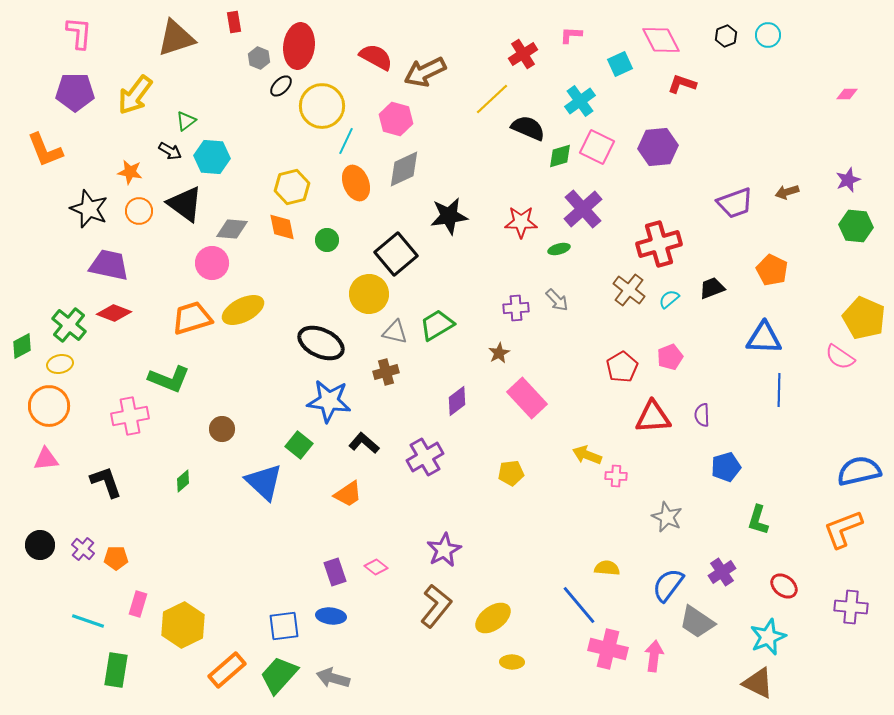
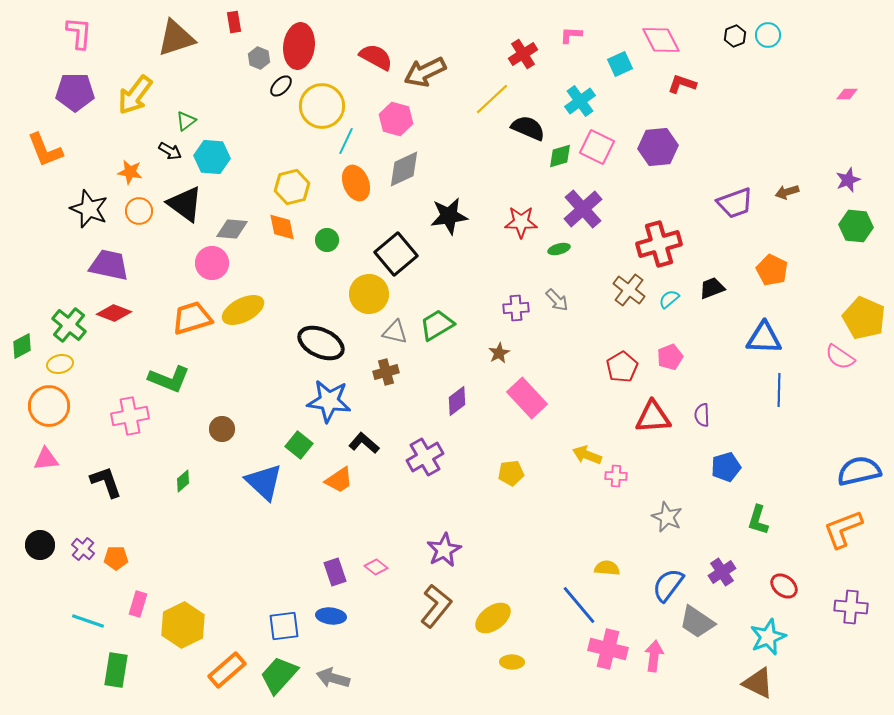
black hexagon at (726, 36): moved 9 px right
orange trapezoid at (348, 494): moved 9 px left, 14 px up
